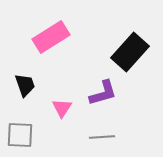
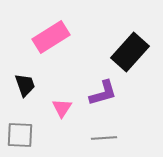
gray line: moved 2 px right, 1 px down
